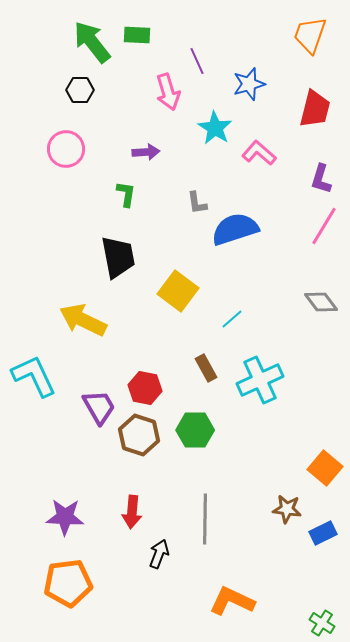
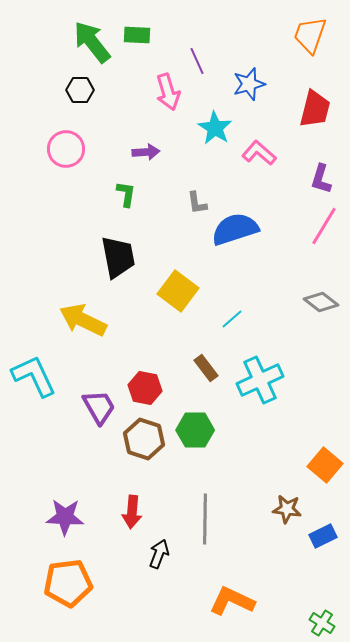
gray diamond: rotated 16 degrees counterclockwise
brown rectangle: rotated 8 degrees counterclockwise
brown hexagon: moved 5 px right, 4 px down
orange square: moved 3 px up
blue rectangle: moved 3 px down
